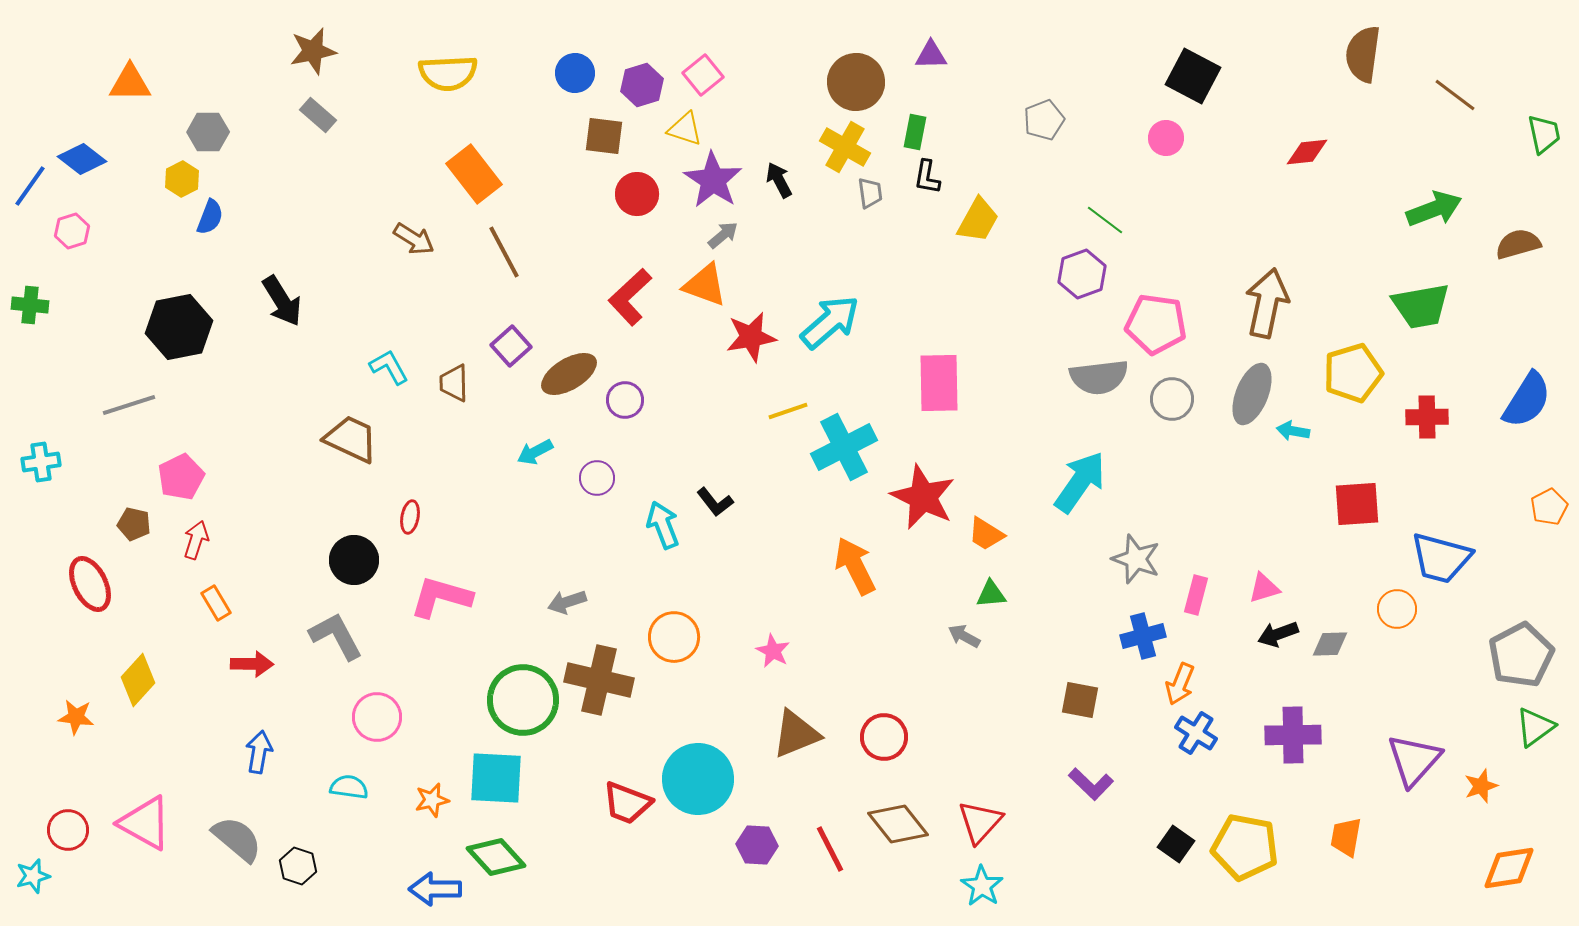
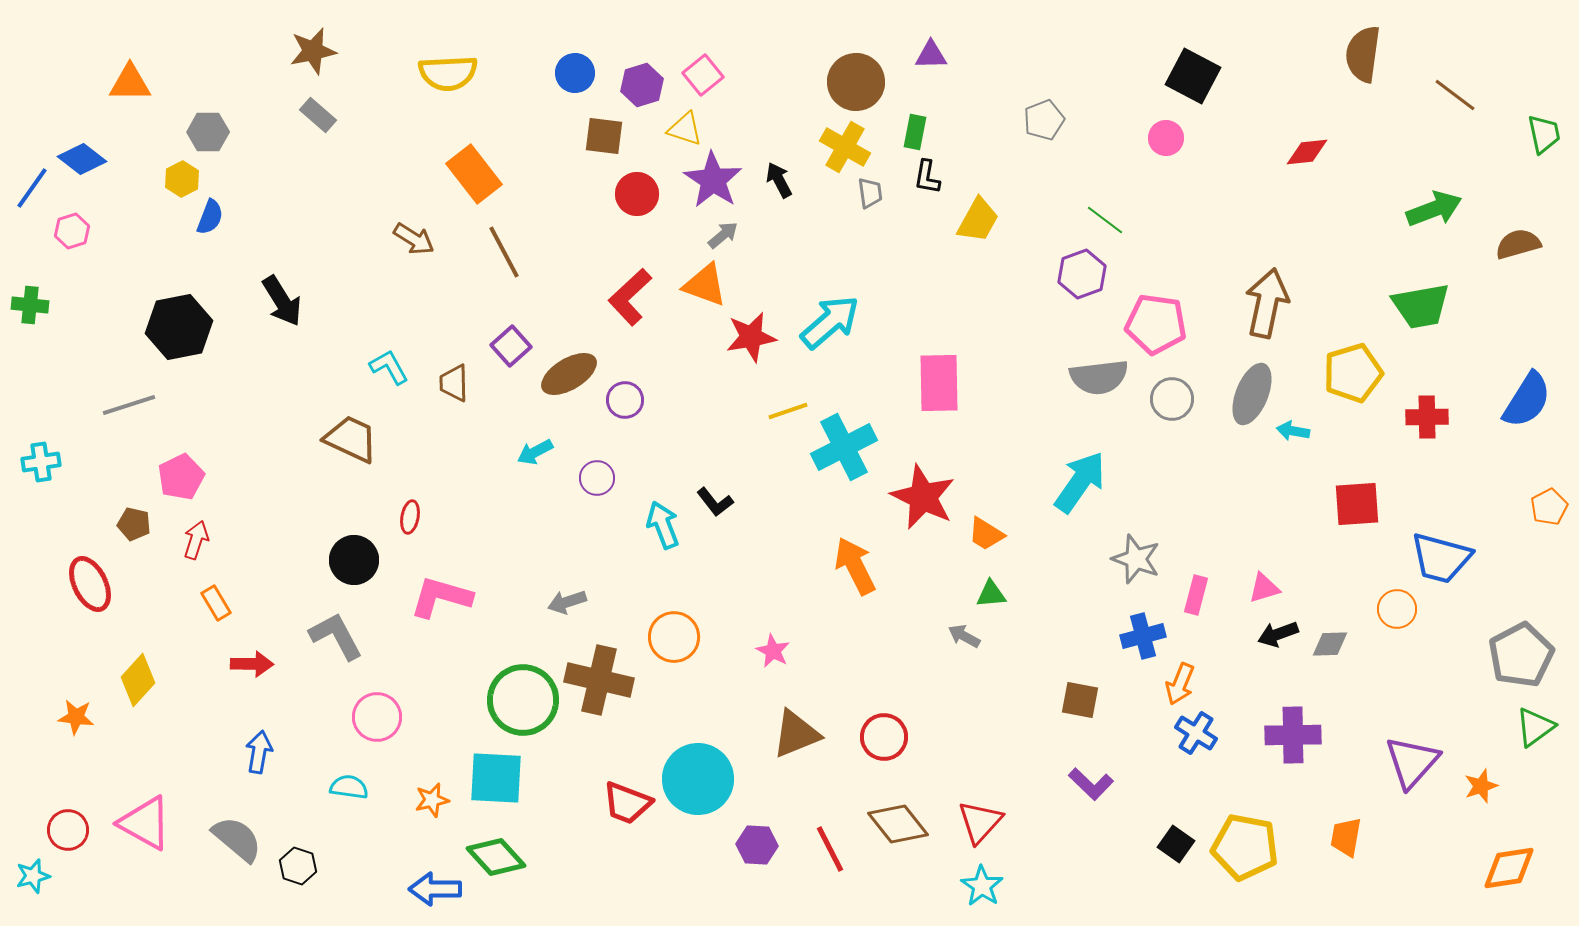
blue line at (30, 186): moved 2 px right, 2 px down
purple triangle at (1414, 760): moved 2 px left, 2 px down
